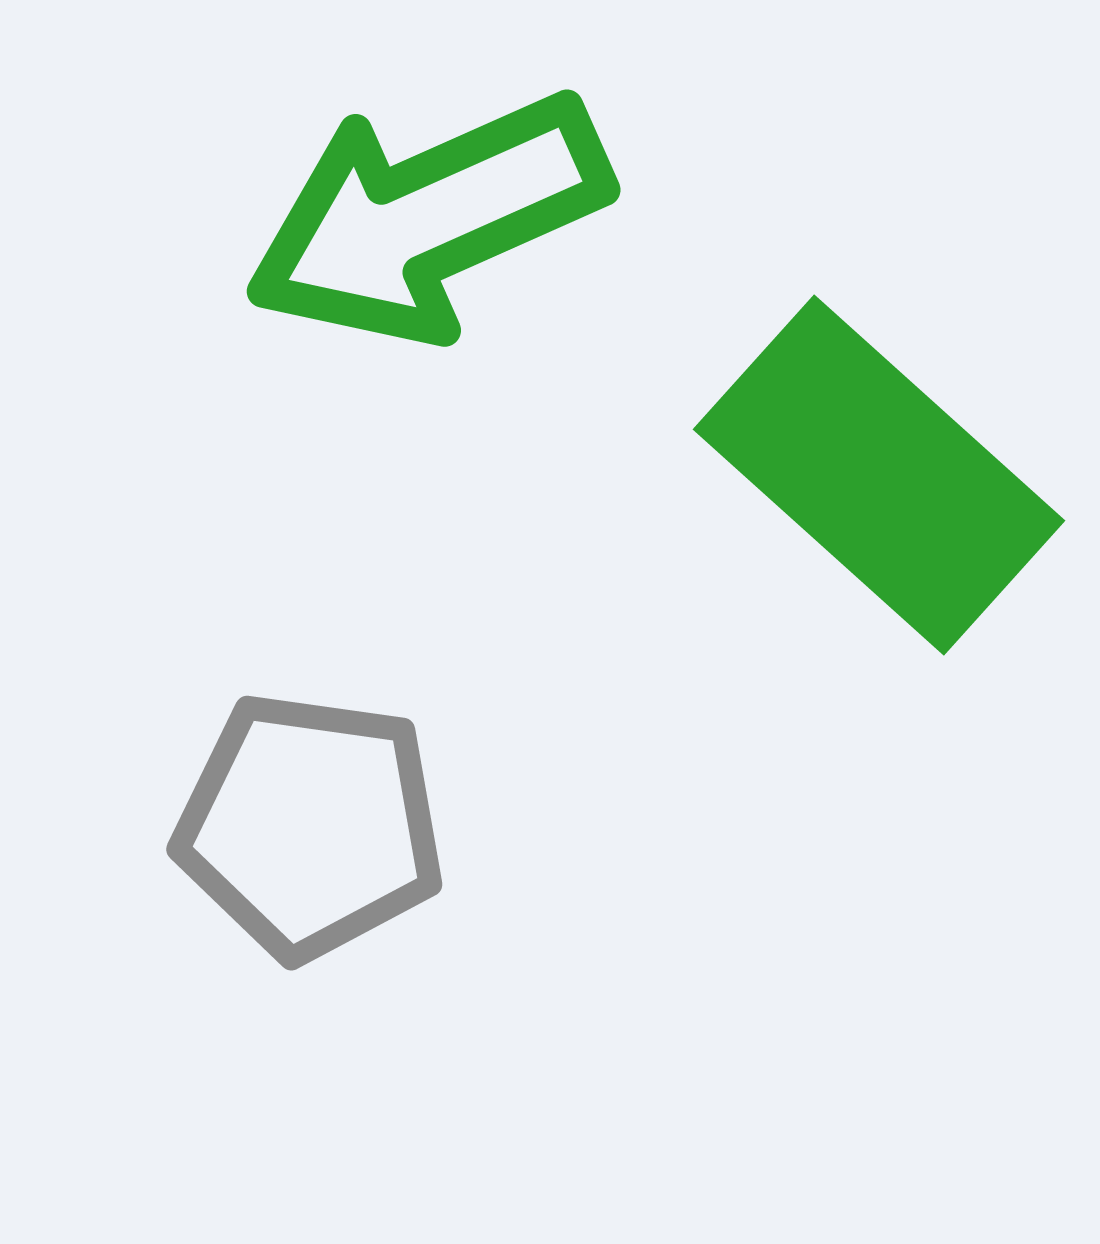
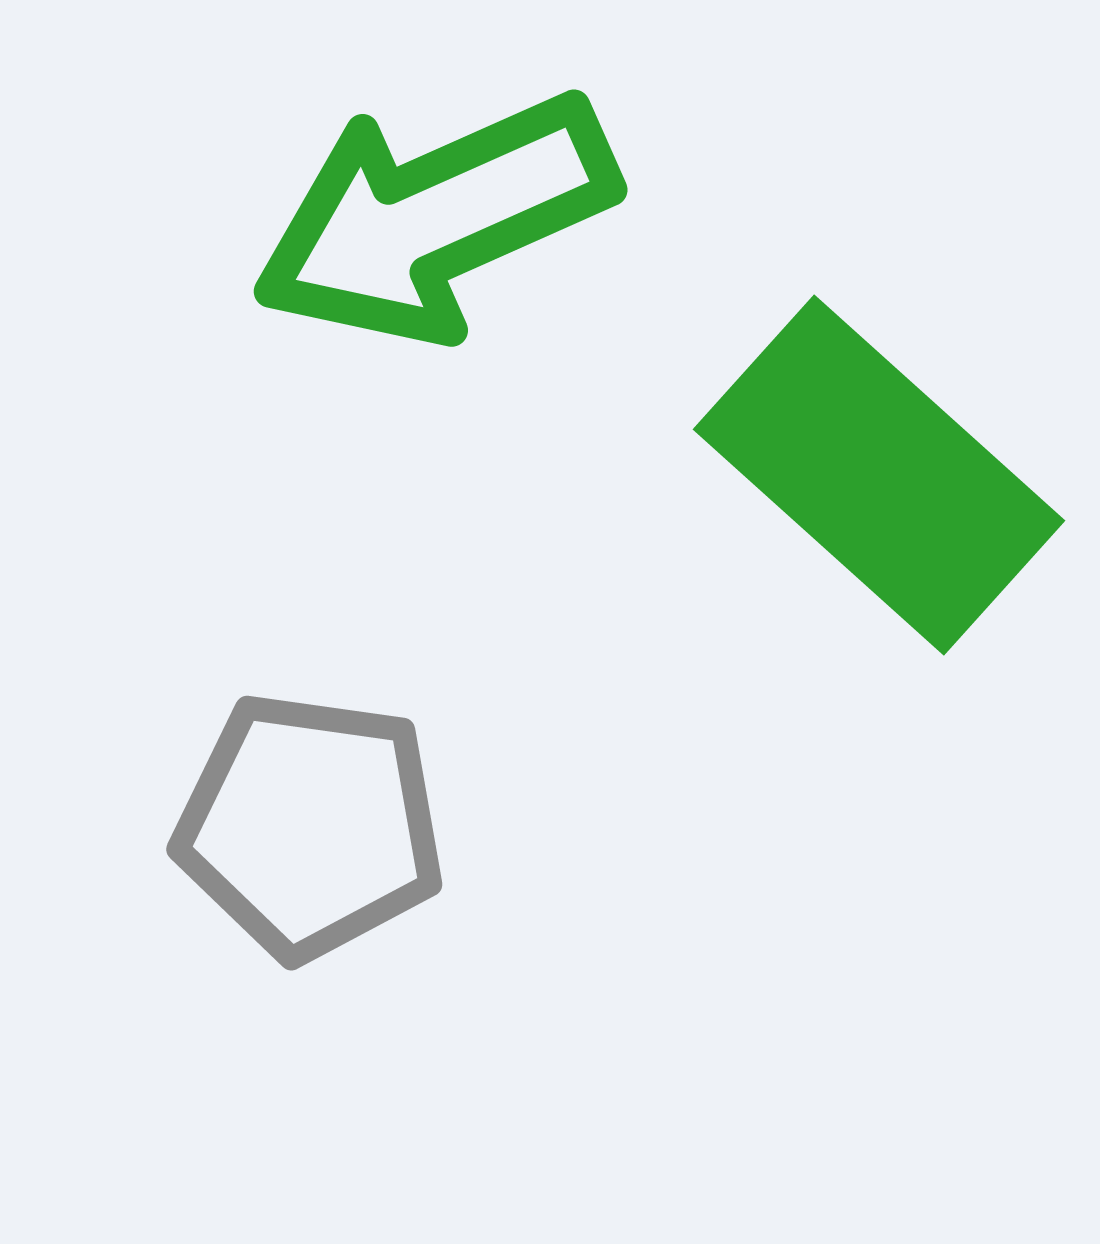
green arrow: moved 7 px right
